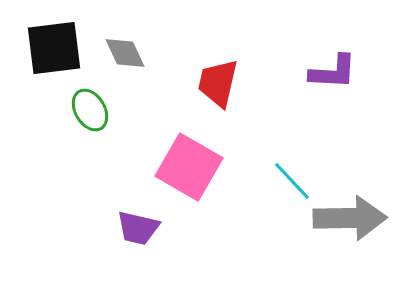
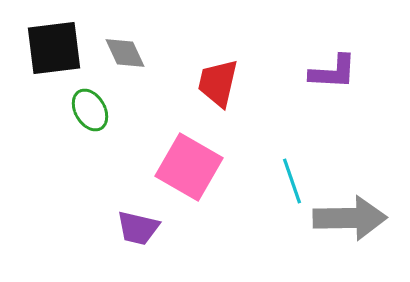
cyan line: rotated 24 degrees clockwise
